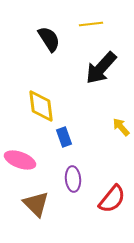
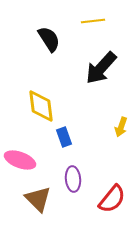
yellow line: moved 2 px right, 3 px up
yellow arrow: rotated 120 degrees counterclockwise
brown triangle: moved 2 px right, 5 px up
